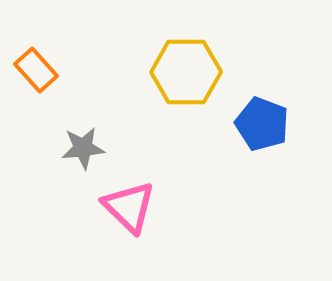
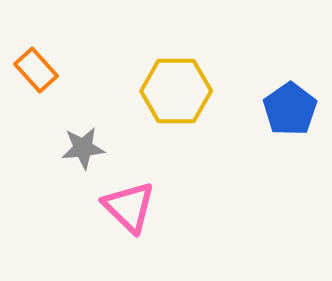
yellow hexagon: moved 10 px left, 19 px down
blue pentagon: moved 28 px right, 15 px up; rotated 16 degrees clockwise
